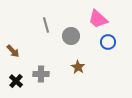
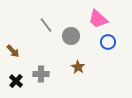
gray line: rotated 21 degrees counterclockwise
